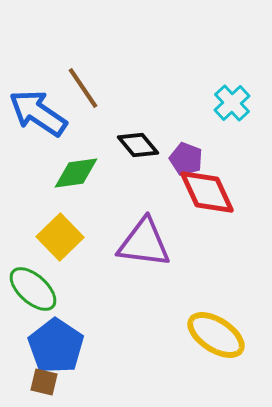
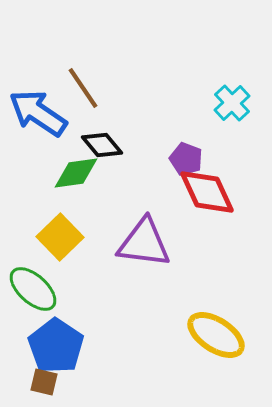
black diamond: moved 36 px left
